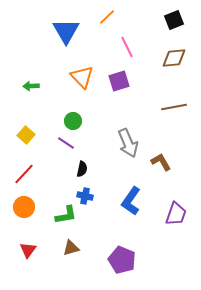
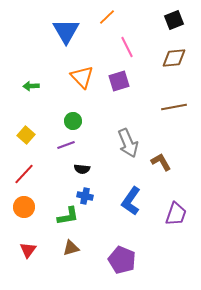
purple line: moved 2 px down; rotated 54 degrees counterclockwise
black semicircle: rotated 84 degrees clockwise
green L-shape: moved 2 px right, 1 px down
